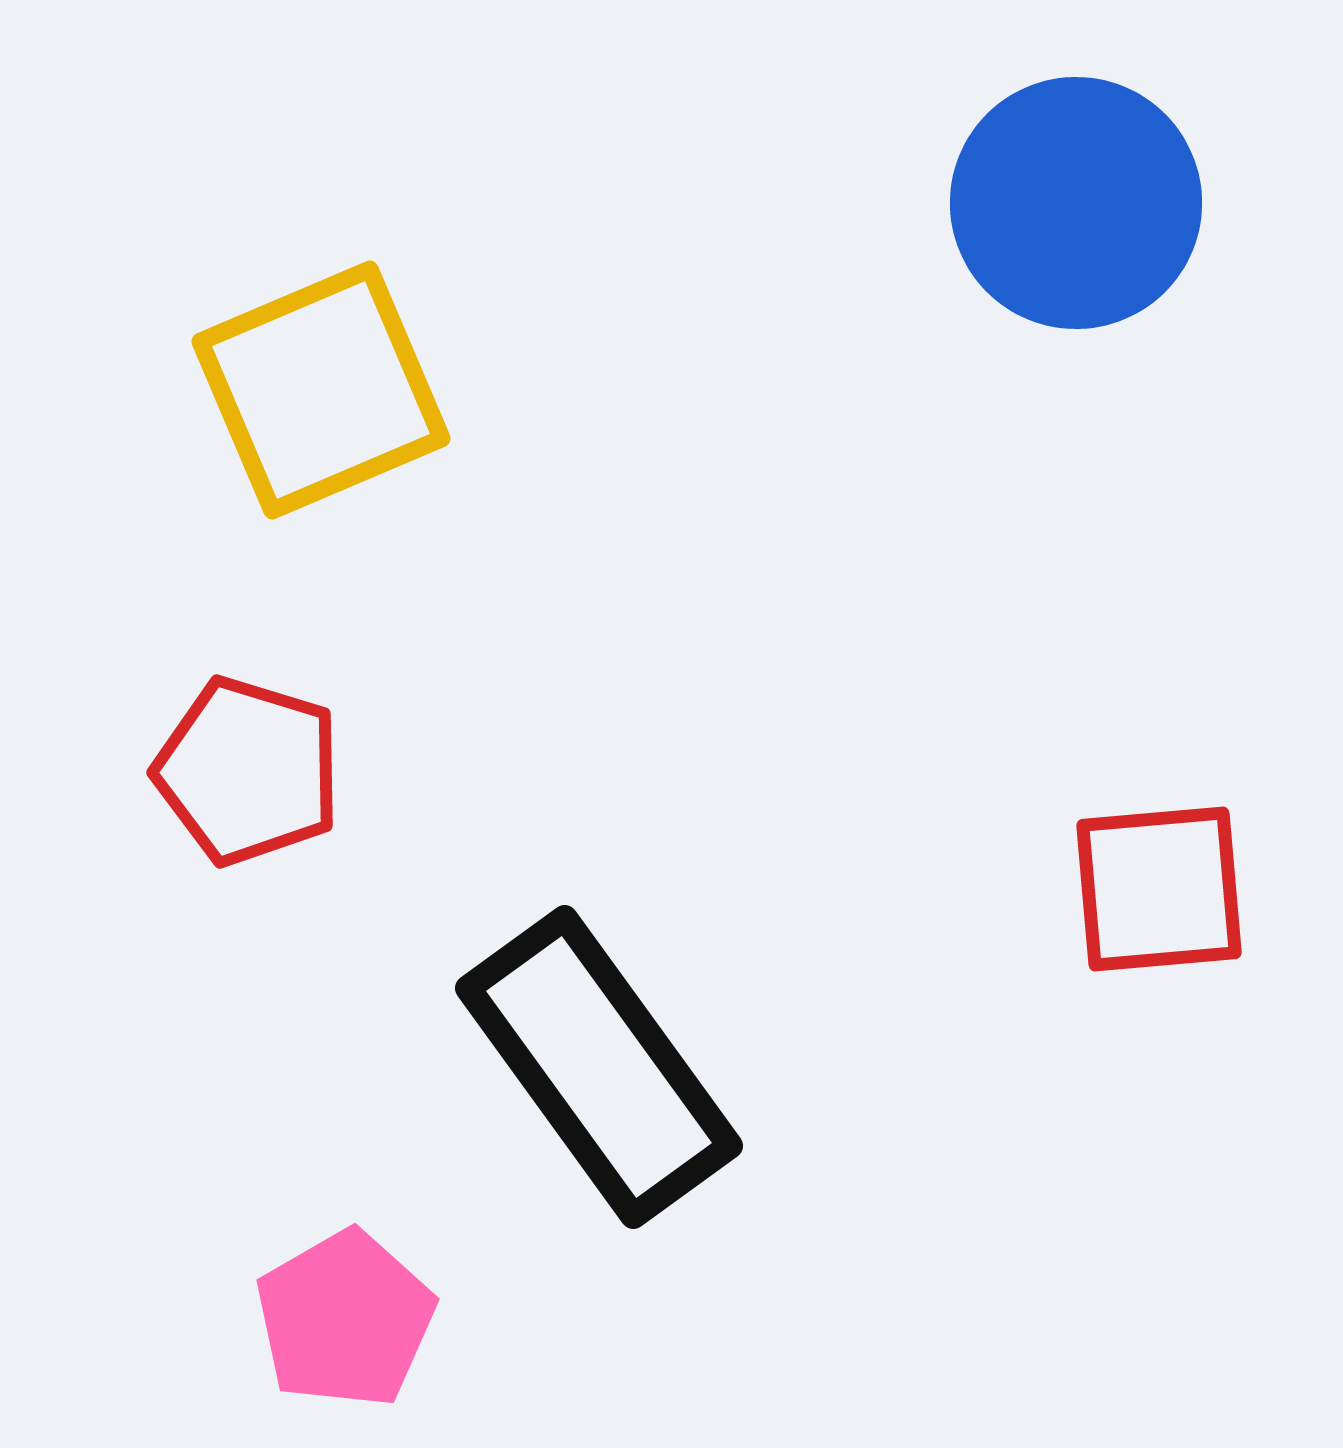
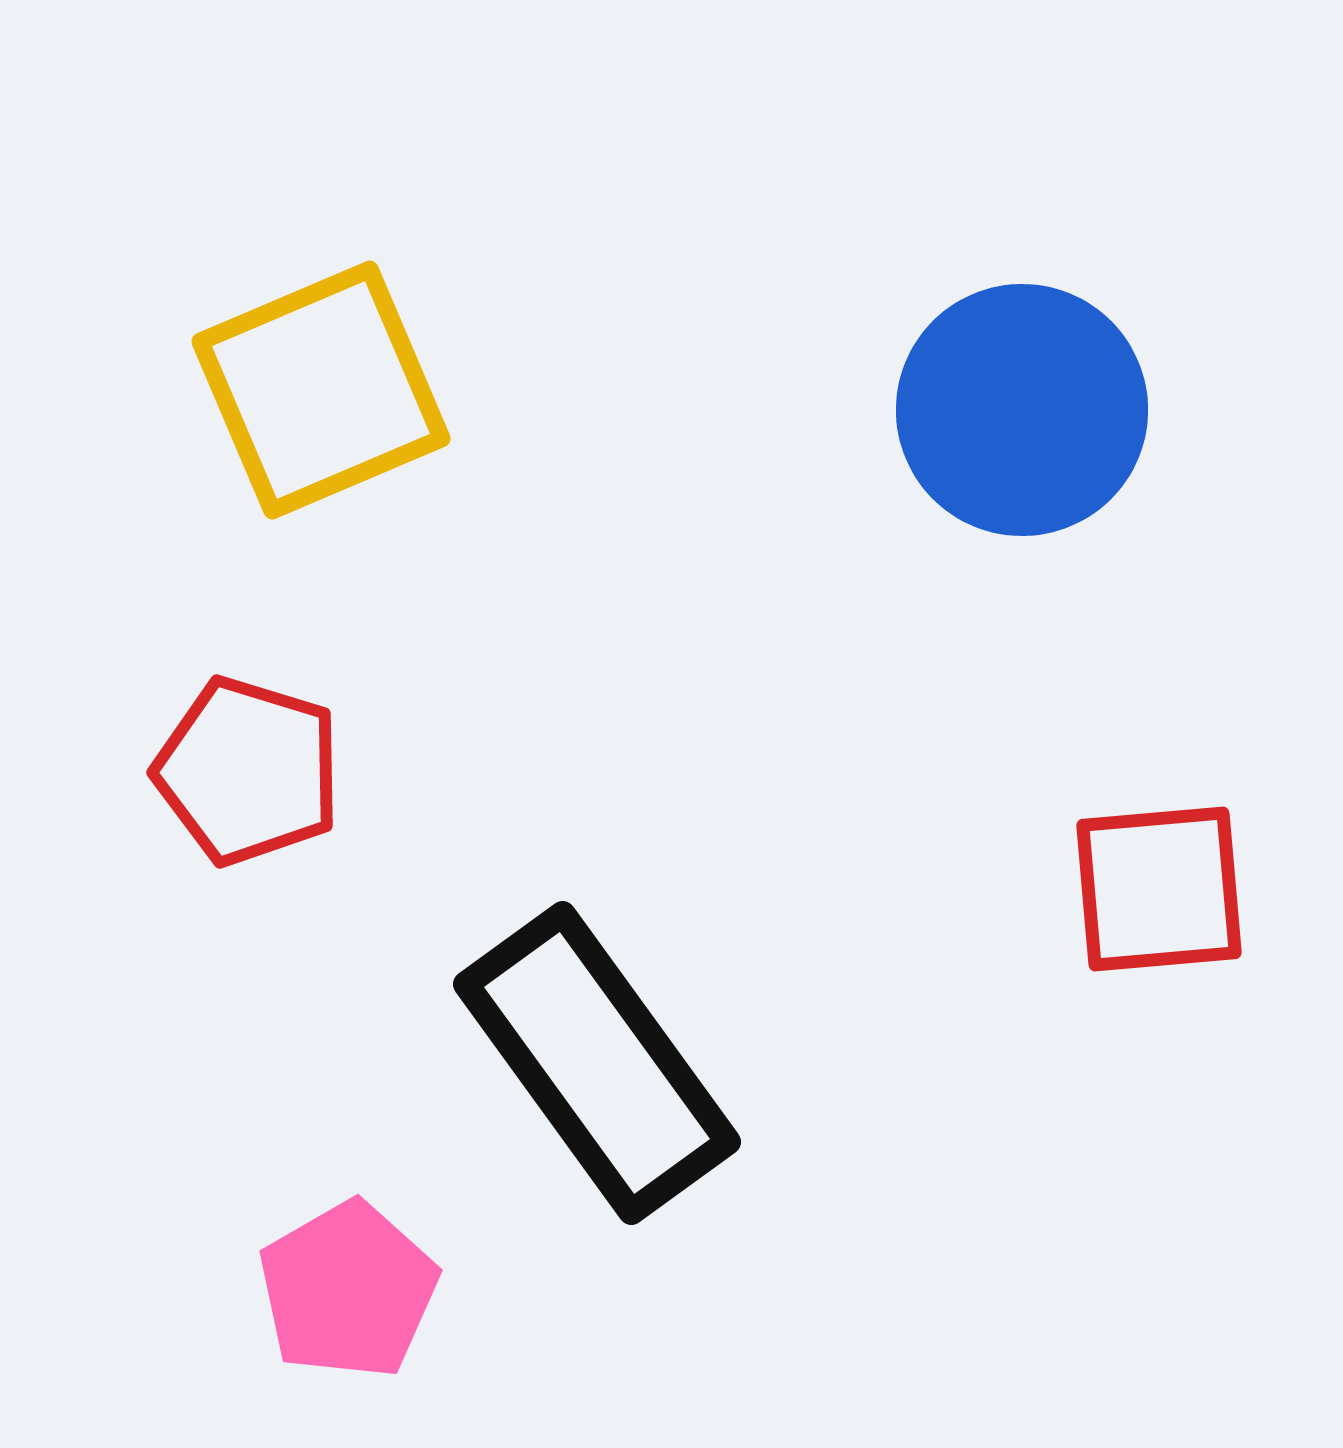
blue circle: moved 54 px left, 207 px down
black rectangle: moved 2 px left, 4 px up
pink pentagon: moved 3 px right, 29 px up
